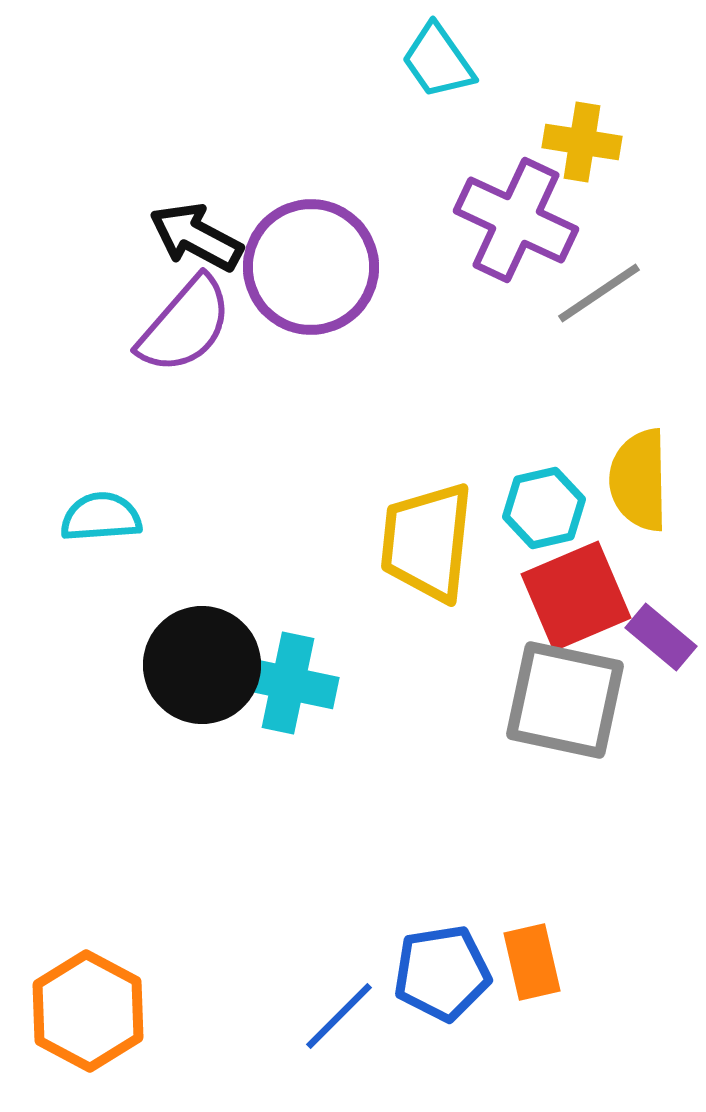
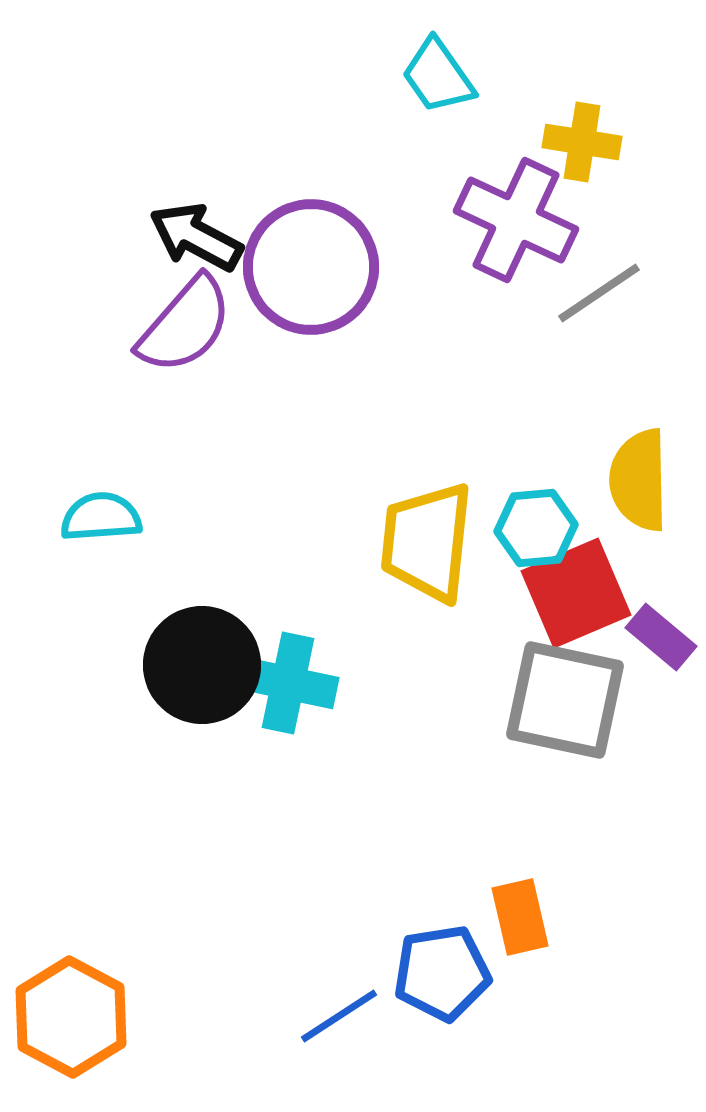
cyan trapezoid: moved 15 px down
cyan hexagon: moved 8 px left, 20 px down; rotated 8 degrees clockwise
red square: moved 3 px up
orange rectangle: moved 12 px left, 45 px up
orange hexagon: moved 17 px left, 6 px down
blue line: rotated 12 degrees clockwise
